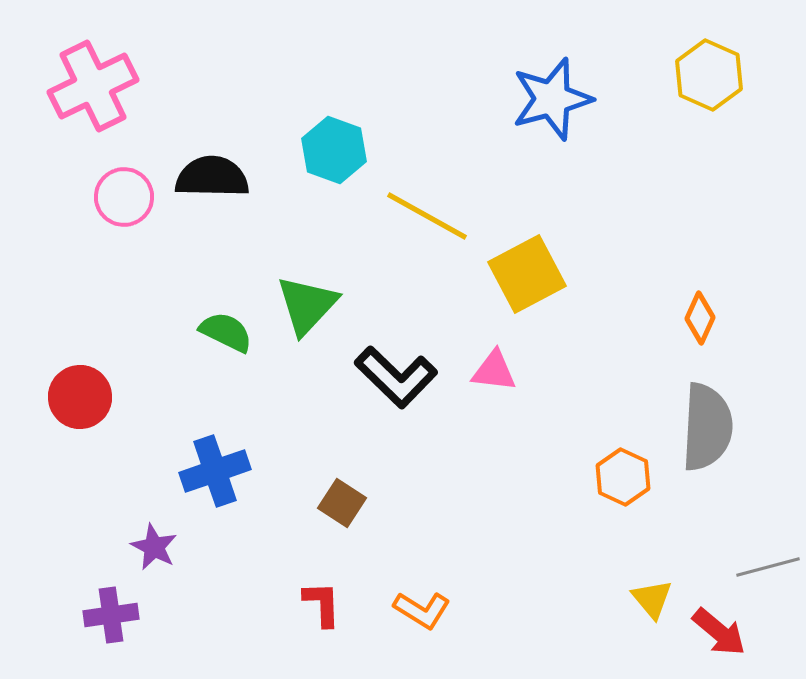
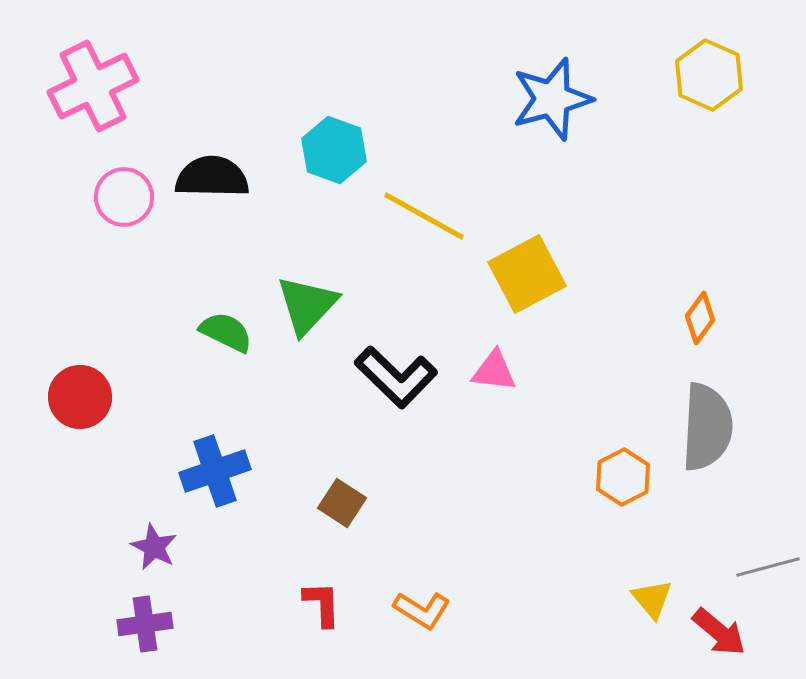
yellow line: moved 3 px left
orange diamond: rotated 12 degrees clockwise
orange hexagon: rotated 8 degrees clockwise
purple cross: moved 34 px right, 9 px down
